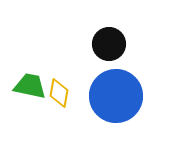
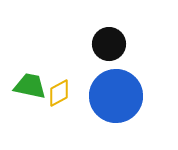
yellow diamond: rotated 52 degrees clockwise
